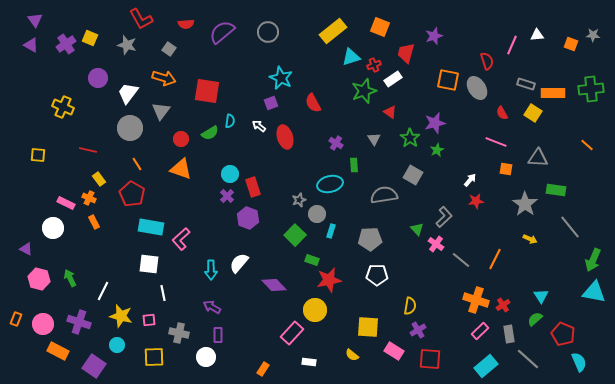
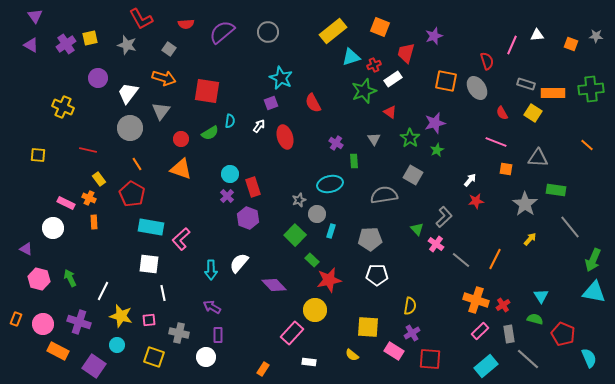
purple triangle at (35, 20): moved 4 px up
gray star at (593, 35): moved 3 px right, 1 px down
yellow square at (90, 38): rotated 35 degrees counterclockwise
orange square at (448, 80): moved 2 px left, 1 px down
white arrow at (259, 126): rotated 88 degrees clockwise
green rectangle at (354, 165): moved 4 px up
orange rectangle at (94, 222): rotated 24 degrees clockwise
yellow arrow at (530, 239): rotated 72 degrees counterclockwise
green rectangle at (312, 260): rotated 24 degrees clockwise
green semicircle at (535, 319): rotated 56 degrees clockwise
purple cross at (418, 330): moved 6 px left, 3 px down
yellow square at (154, 357): rotated 20 degrees clockwise
cyan semicircle at (579, 362): moved 10 px right, 4 px up
